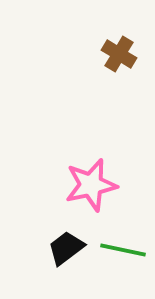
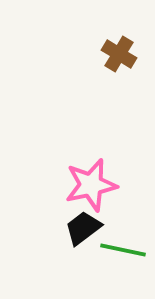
black trapezoid: moved 17 px right, 20 px up
